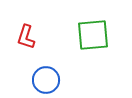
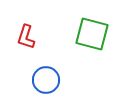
green square: moved 1 px left, 1 px up; rotated 20 degrees clockwise
